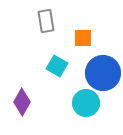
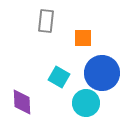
gray rectangle: rotated 15 degrees clockwise
cyan square: moved 2 px right, 11 px down
blue circle: moved 1 px left
purple diamond: rotated 32 degrees counterclockwise
